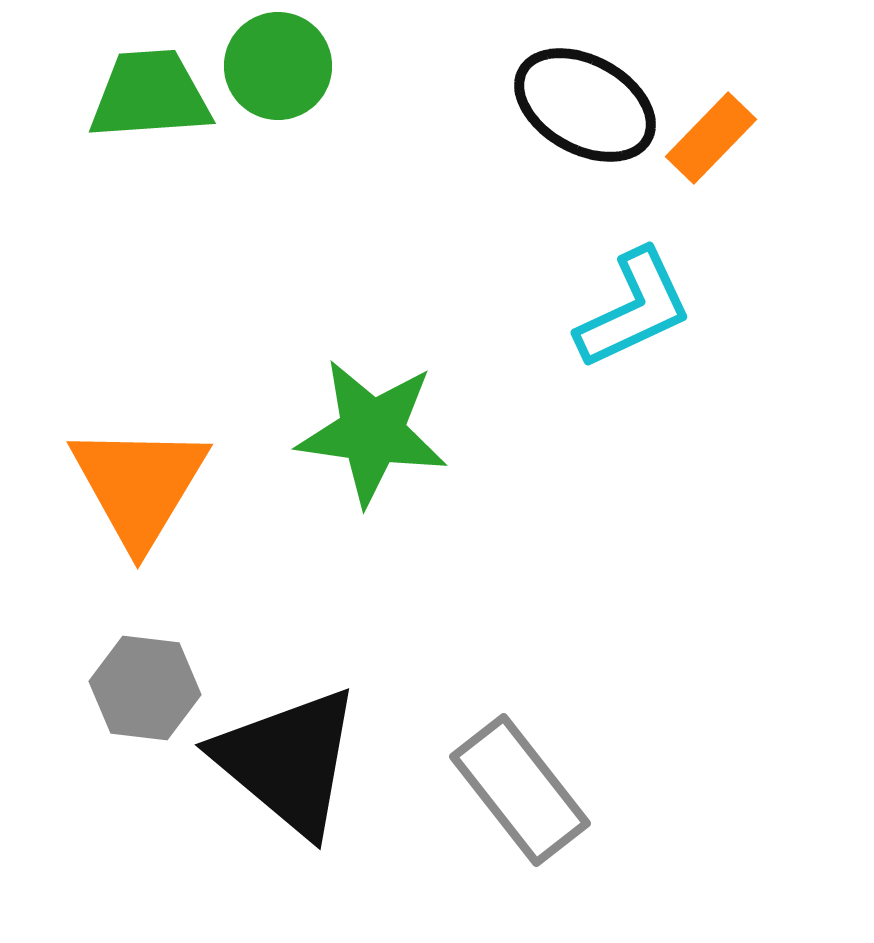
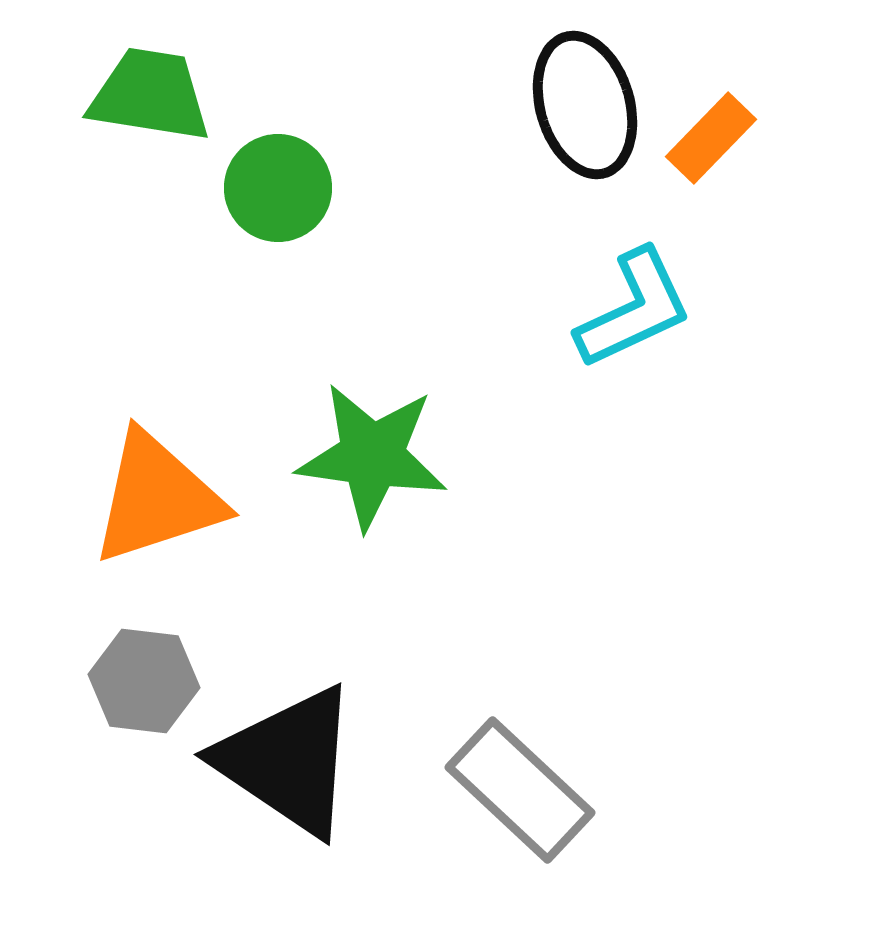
green circle: moved 122 px down
green trapezoid: rotated 13 degrees clockwise
black ellipse: rotated 45 degrees clockwise
green star: moved 24 px down
orange triangle: moved 18 px right, 13 px down; rotated 41 degrees clockwise
gray hexagon: moved 1 px left, 7 px up
black triangle: rotated 6 degrees counterclockwise
gray rectangle: rotated 9 degrees counterclockwise
